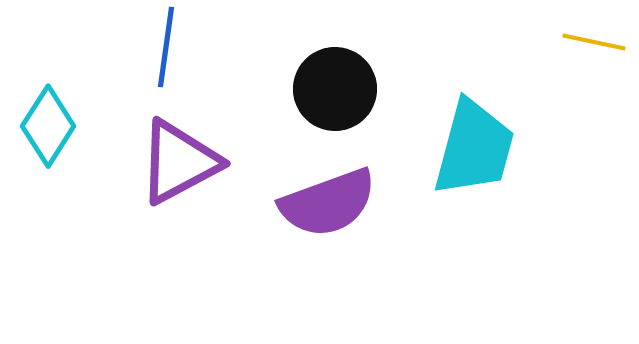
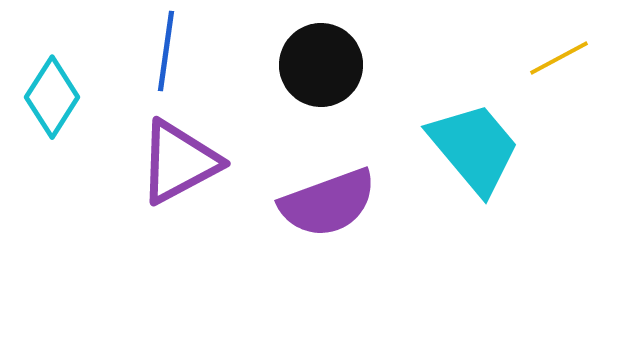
yellow line: moved 35 px left, 16 px down; rotated 40 degrees counterclockwise
blue line: moved 4 px down
black circle: moved 14 px left, 24 px up
cyan diamond: moved 4 px right, 29 px up
cyan trapezoid: rotated 55 degrees counterclockwise
